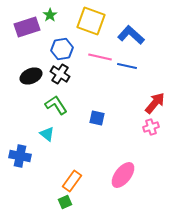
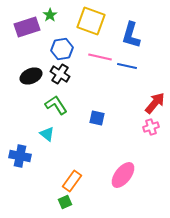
blue L-shape: rotated 116 degrees counterclockwise
